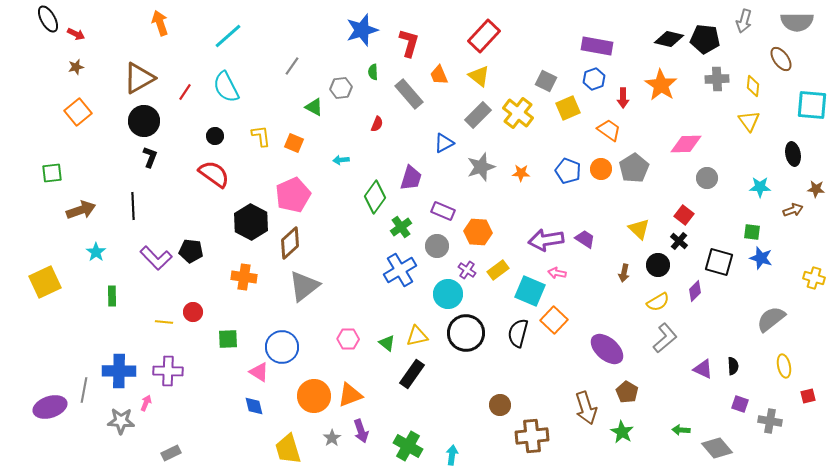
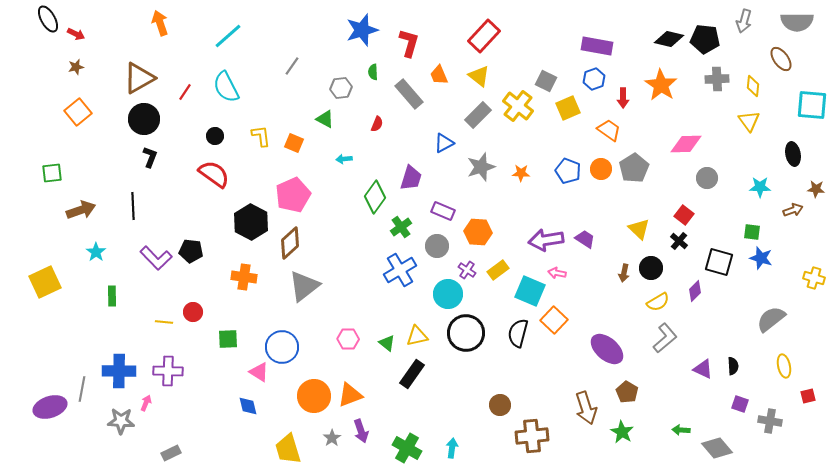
green triangle at (314, 107): moved 11 px right, 12 px down
yellow cross at (518, 113): moved 7 px up
black circle at (144, 121): moved 2 px up
cyan arrow at (341, 160): moved 3 px right, 1 px up
black circle at (658, 265): moved 7 px left, 3 px down
gray line at (84, 390): moved 2 px left, 1 px up
blue diamond at (254, 406): moved 6 px left
green cross at (408, 446): moved 1 px left, 2 px down
cyan arrow at (452, 455): moved 7 px up
